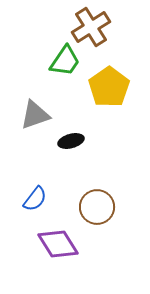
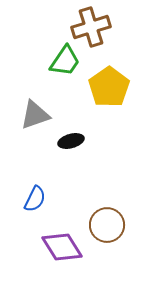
brown cross: rotated 15 degrees clockwise
blue semicircle: rotated 12 degrees counterclockwise
brown circle: moved 10 px right, 18 px down
purple diamond: moved 4 px right, 3 px down
